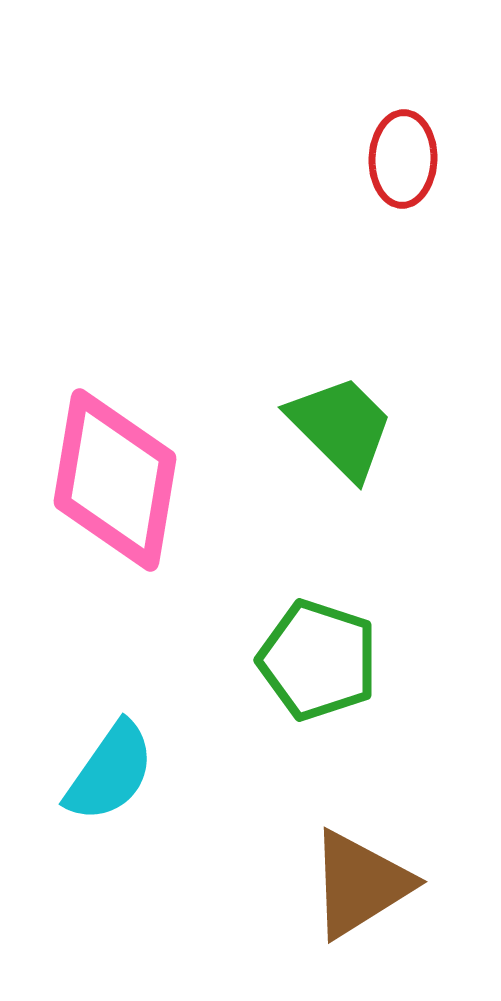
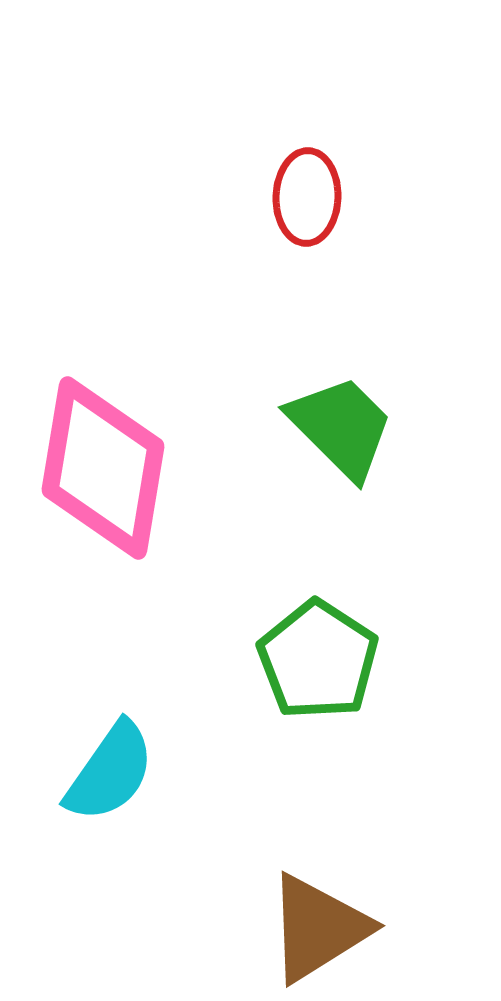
red ellipse: moved 96 px left, 38 px down
pink diamond: moved 12 px left, 12 px up
green pentagon: rotated 15 degrees clockwise
brown triangle: moved 42 px left, 44 px down
